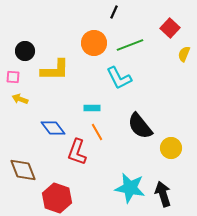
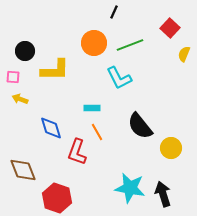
blue diamond: moved 2 px left; rotated 20 degrees clockwise
